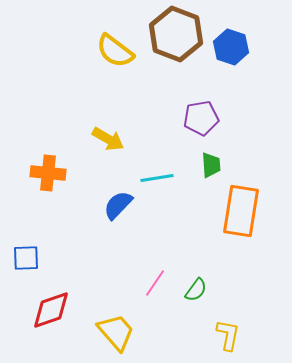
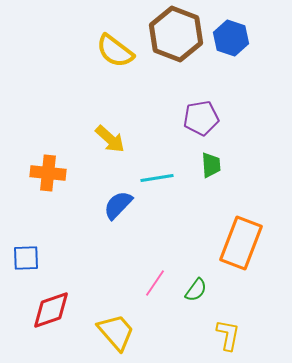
blue hexagon: moved 9 px up
yellow arrow: moved 2 px right; rotated 12 degrees clockwise
orange rectangle: moved 32 px down; rotated 12 degrees clockwise
